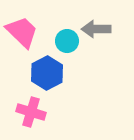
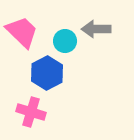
cyan circle: moved 2 px left
